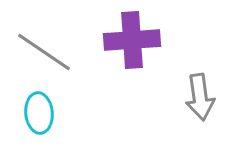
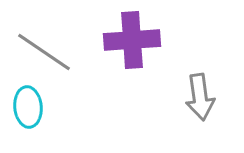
cyan ellipse: moved 11 px left, 6 px up
